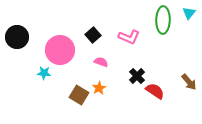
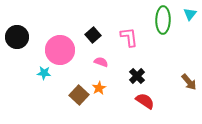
cyan triangle: moved 1 px right, 1 px down
pink L-shape: rotated 120 degrees counterclockwise
red semicircle: moved 10 px left, 10 px down
brown square: rotated 12 degrees clockwise
